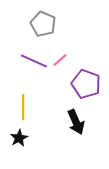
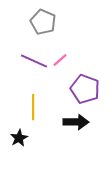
gray pentagon: moved 2 px up
purple pentagon: moved 1 px left, 5 px down
yellow line: moved 10 px right
black arrow: rotated 65 degrees counterclockwise
